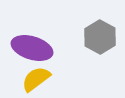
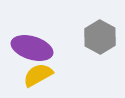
yellow semicircle: moved 2 px right, 4 px up; rotated 8 degrees clockwise
